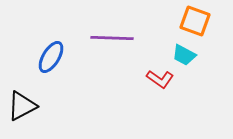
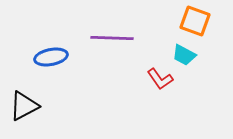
blue ellipse: rotated 48 degrees clockwise
red L-shape: rotated 20 degrees clockwise
black triangle: moved 2 px right
